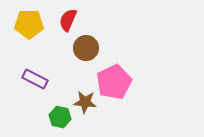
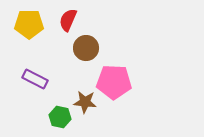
pink pentagon: rotated 28 degrees clockwise
